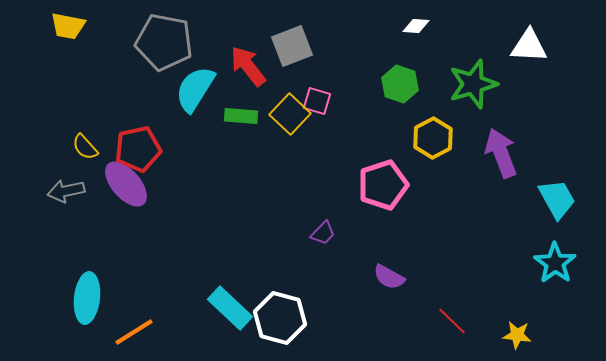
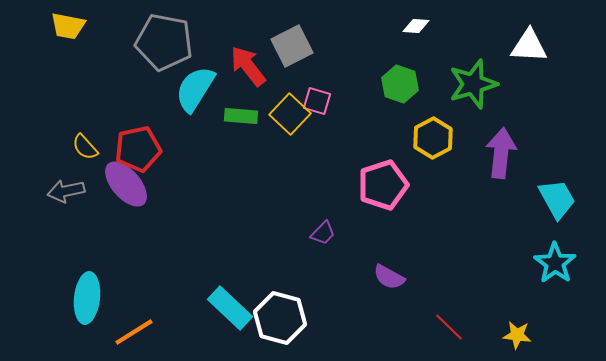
gray square: rotated 6 degrees counterclockwise
purple arrow: rotated 27 degrees clockwise
red line: moved 3 px left, 6 px down
